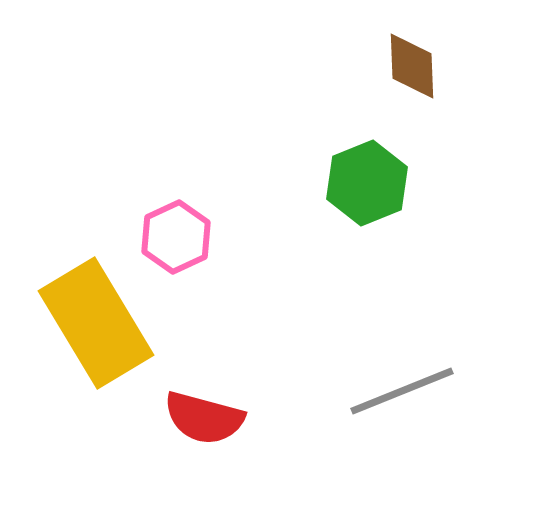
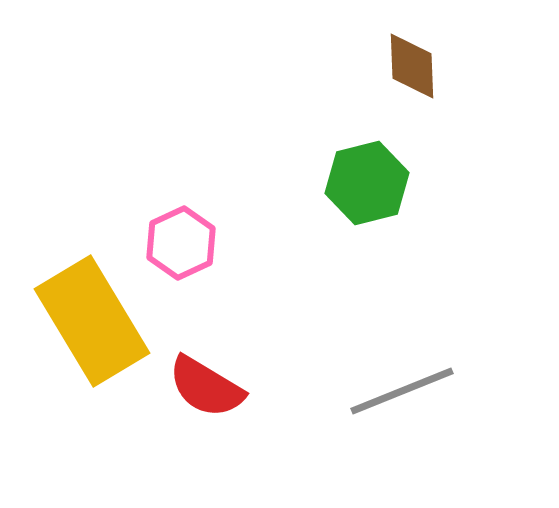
green hexagon: rotated 8 degrees clockwise
pink hexagon: moved 5 px right, 6 px down
yellow rectangle: moved 4 px left, 2 px up
red semicircle: moved 2 px right, 31 px up; rotated 16 degrees clockwise
